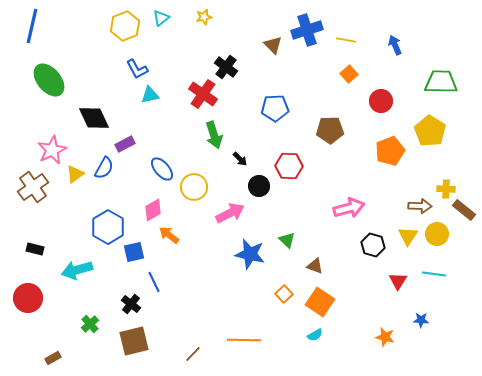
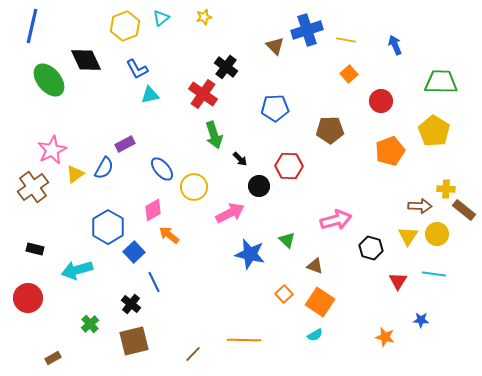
brown triangle at (273, 45): moved 2 px right, 1 px down
black diamond at (94, 118): moved 8 px left, 58 px up
yellow pentagon at (430, 131): moved 4 px right
pink arrow at (349, 208): moved 13 px left, 12 px down
black hexagon at (373, 245): moved 2 px left, 3 px down
blue square at (134, 252): rotated 30 degrees counterclockwise
